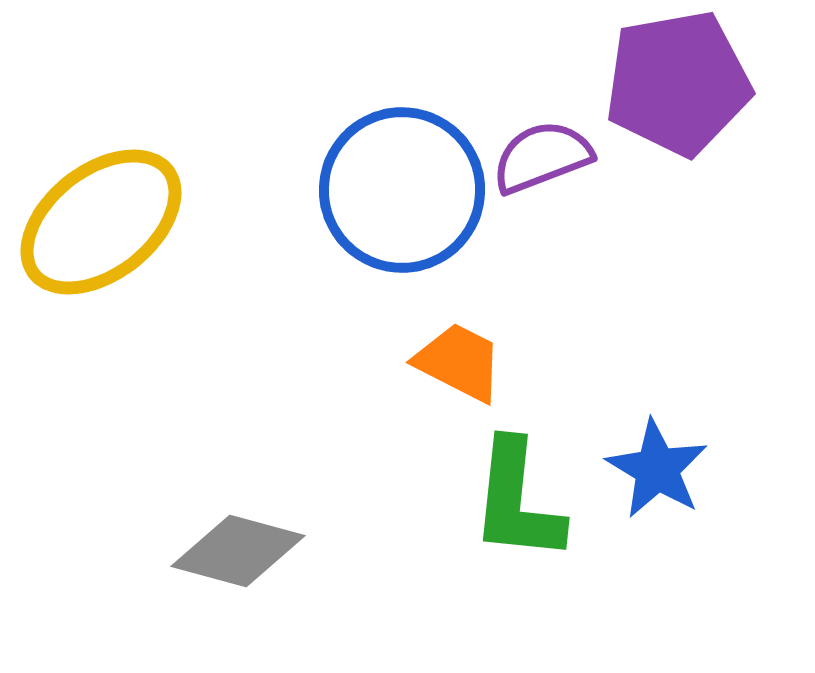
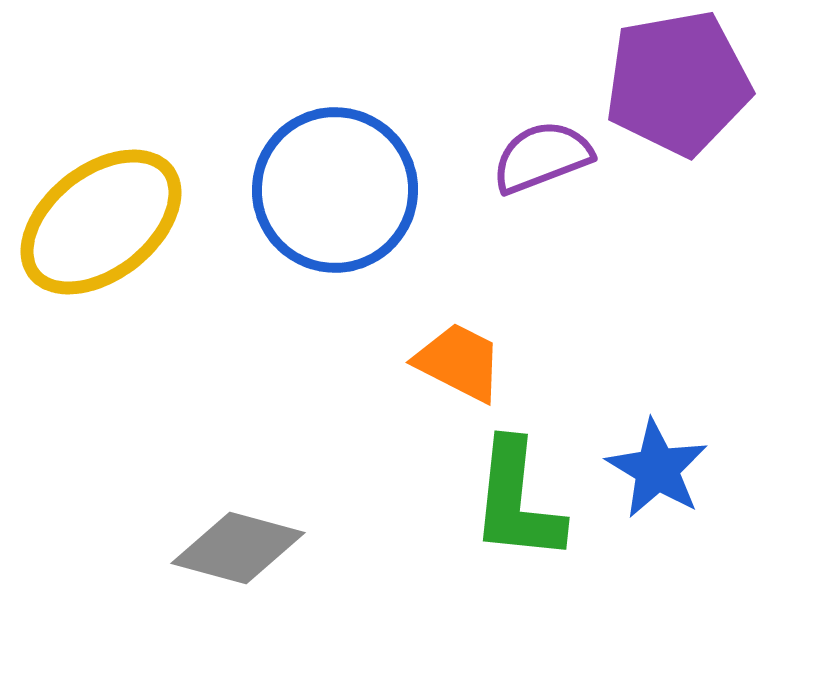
blue circle: moved 67 px left
gray diamond: moved 3 px up
